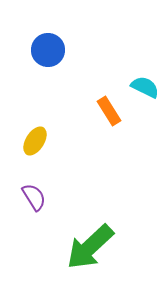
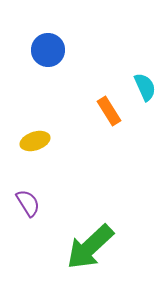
cyan semicircle: rotated 40 degrees clockwise
yellow ellipse: rotated 40 degrees clockwise
purple semicircle: moved 6 px left, 6 px down
